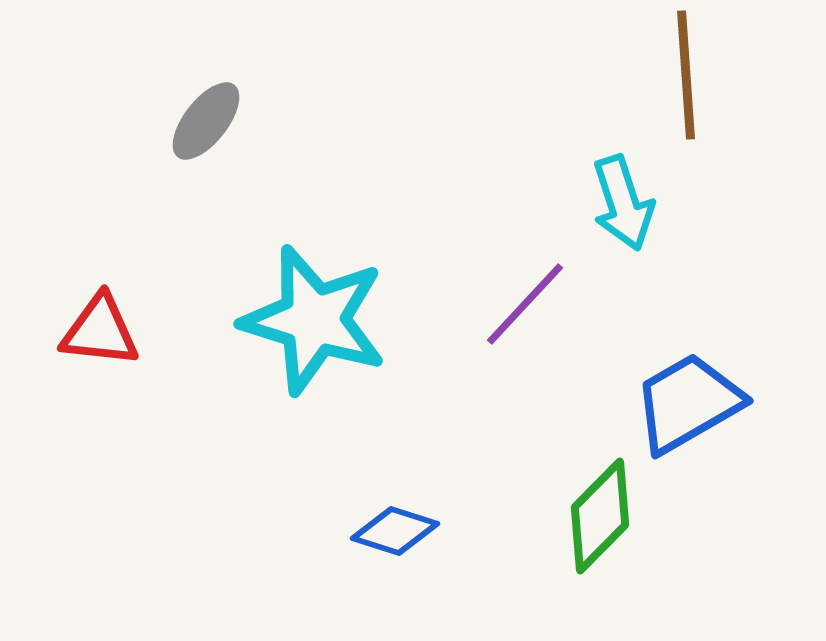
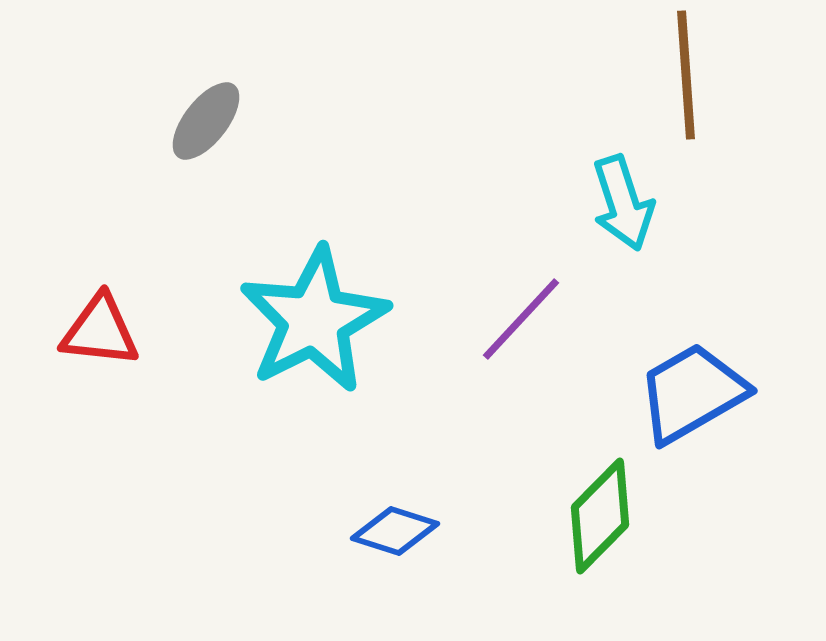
purple line: moved 4 px left, 15 px down
cyan star: rotated 28 degrees clockwise
blue trapezoid: moved 4 px right, 10 px up
